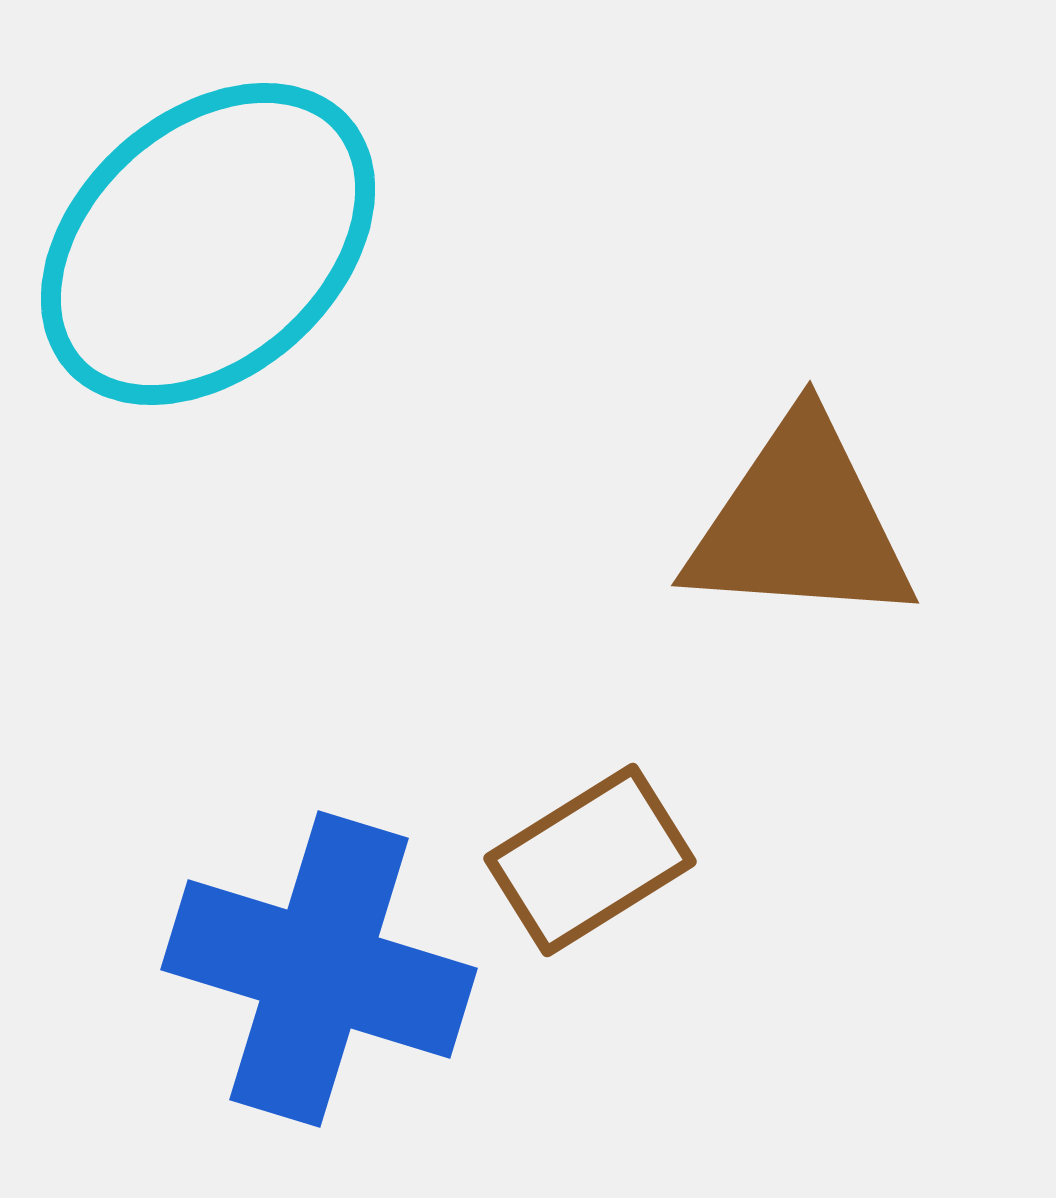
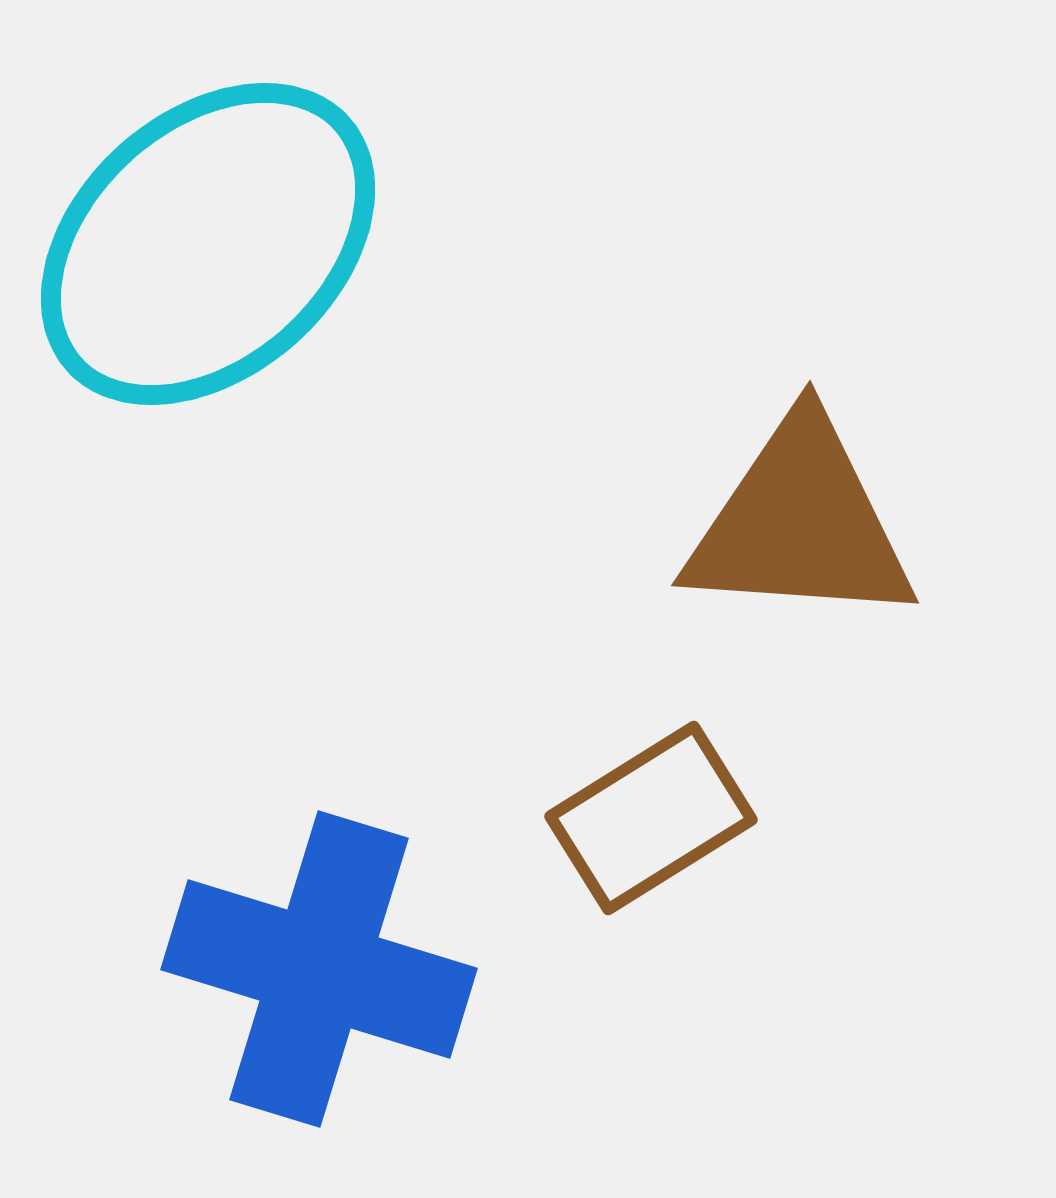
brown rectangle: moved 61 px right, 42 px up
